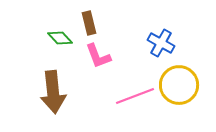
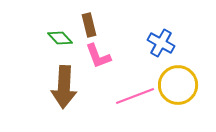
brown rectangle: moved 2 px down
yellow circle: moved 1 px left
brown arrow: moved 11 px right, 5 px up; rotated 9 degrees clockwise
